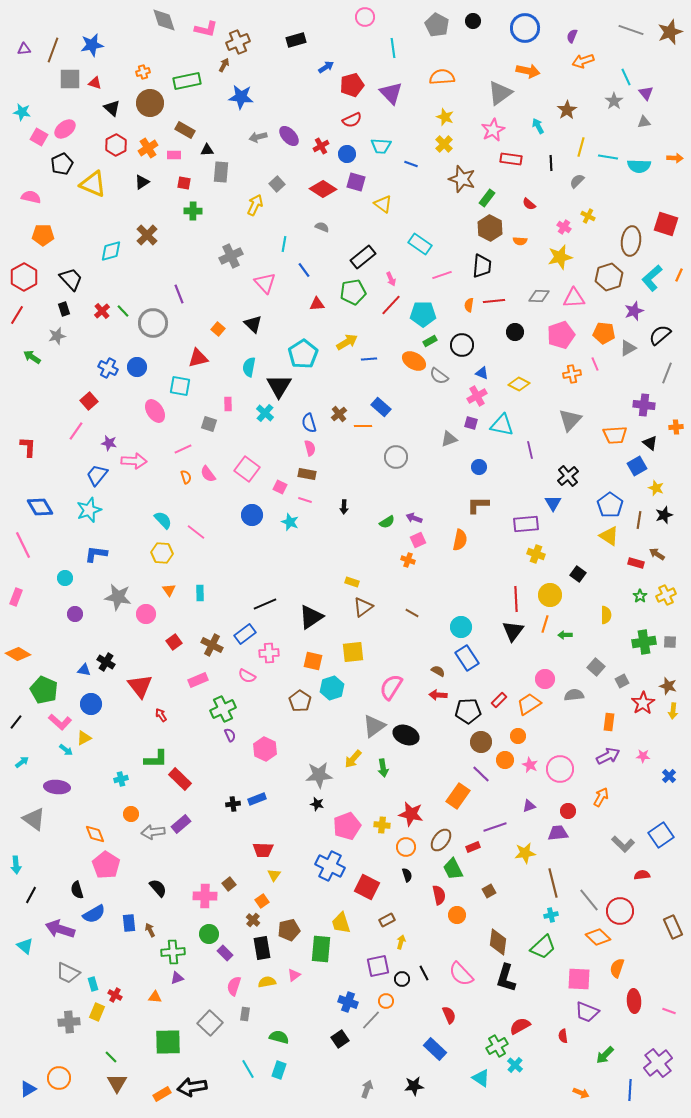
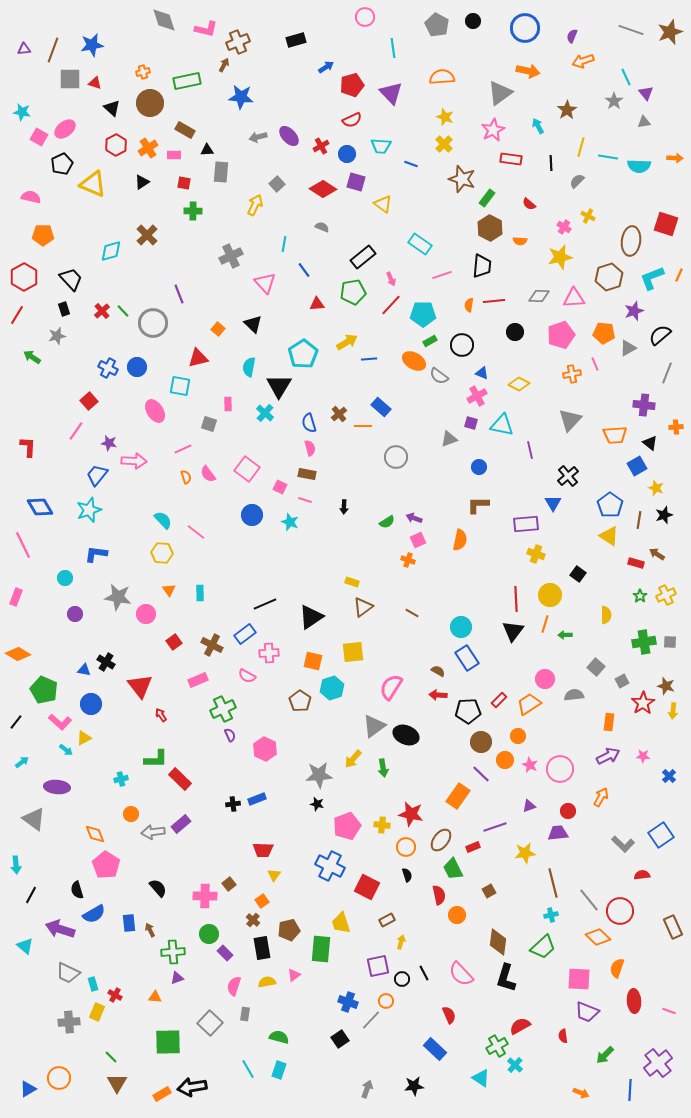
cyan L-shape at (652, 278): rotated 20 degrees clockwise
brown star at (668, 686): moved 2 px left
